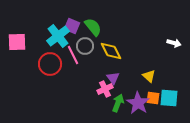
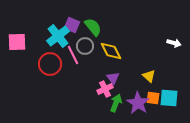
purple square: moved 1 px up
green arrow: moved 2 px left
